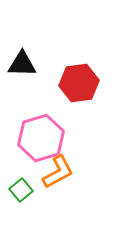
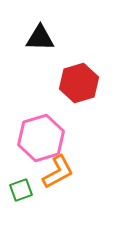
black triangle: moved 18 px right, 26 px up
red hexagon: rotated 9 degrees counterclockwise
green square: rotated 20 degrees clockwise
